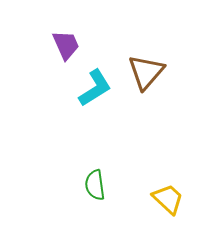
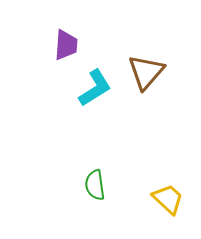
purple trapezoid: rotated 28 degrees clockwise
